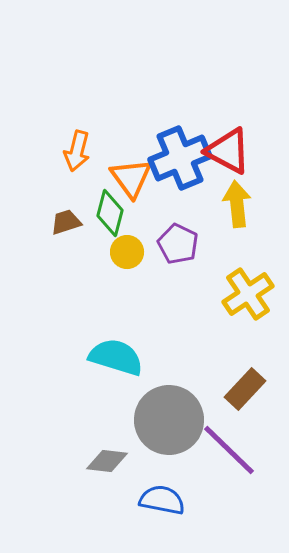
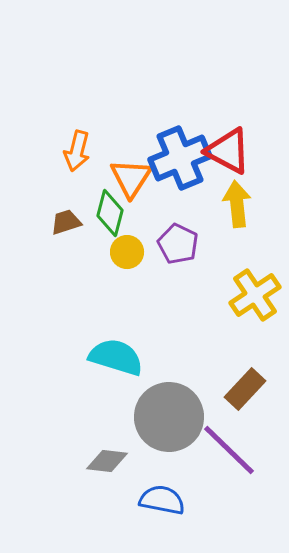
orange triangle: rotated 9 degrees clockwise
yellow cross: moved 7 px right, 1 px down
gray circle: moved 3 px up
